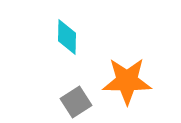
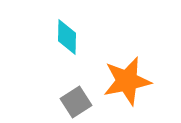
orange star: rotated 12 degrees counterclockwise
